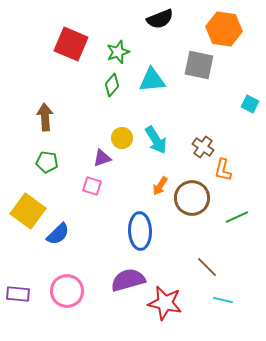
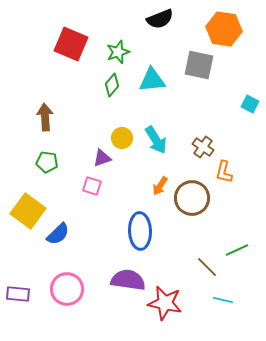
orange L-shape: moved 1 px right, 2 px down
green line: moved 33 px down
purple semicircle: rotated 24 degrees clockwise
pink circle: moved 2 px up
